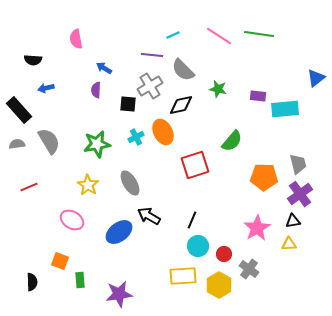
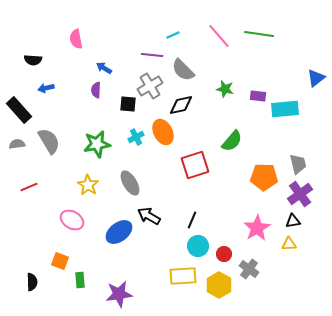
pink line at (219, 36): rotated 16 degrees clockwise
green star at (218, 89): moved 7 px right
